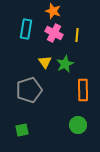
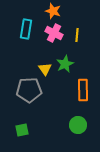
yellow triangle: moved 7 px down
gray pentagon: rotated 15 degrees clockwise
